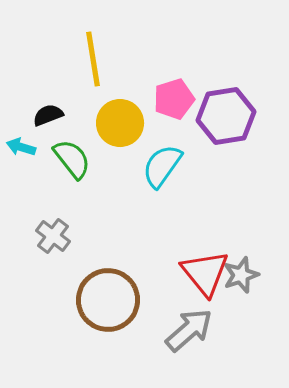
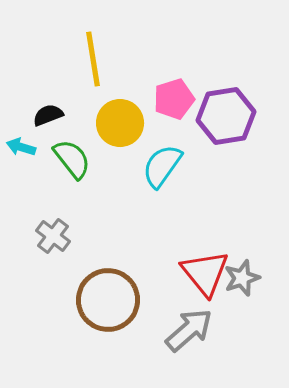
gray star: moved 1 px right, 3 px down
